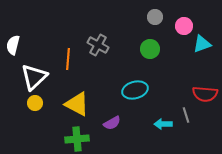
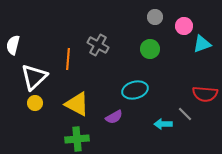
gray line: moved 1 px left, 1 px up; rotated 28 degrees counterclockwise
purple semicircle: moved 2 px right, 6 px up
